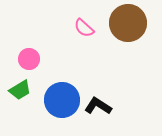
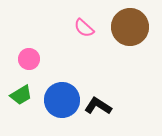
brown circle: moved 2 px right, 4 px down
green trapezoid: moved 1 px right, 5 px down
